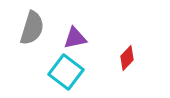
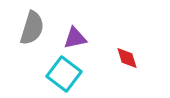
red diamond: rotated 60 degrees counterclockwise
cyan square: moved 2 px left, 2 px down
